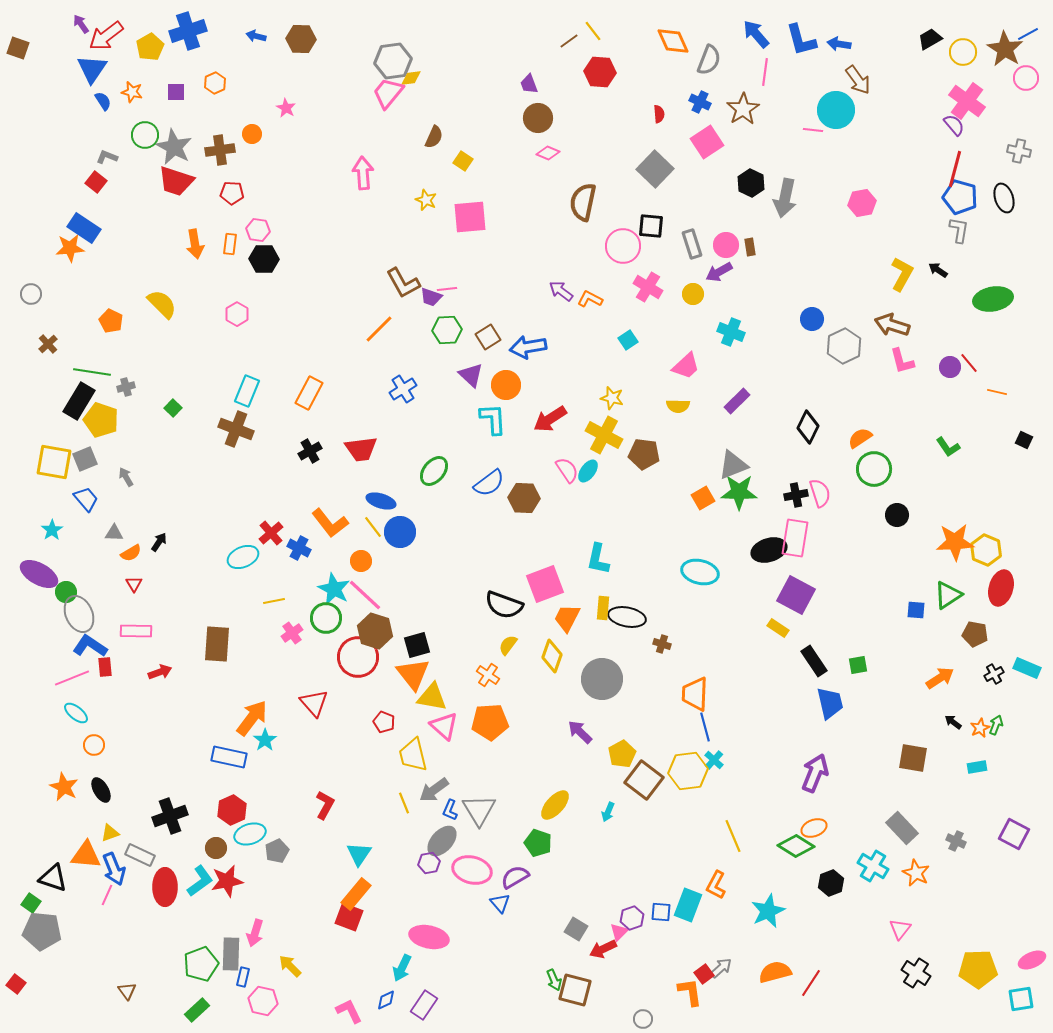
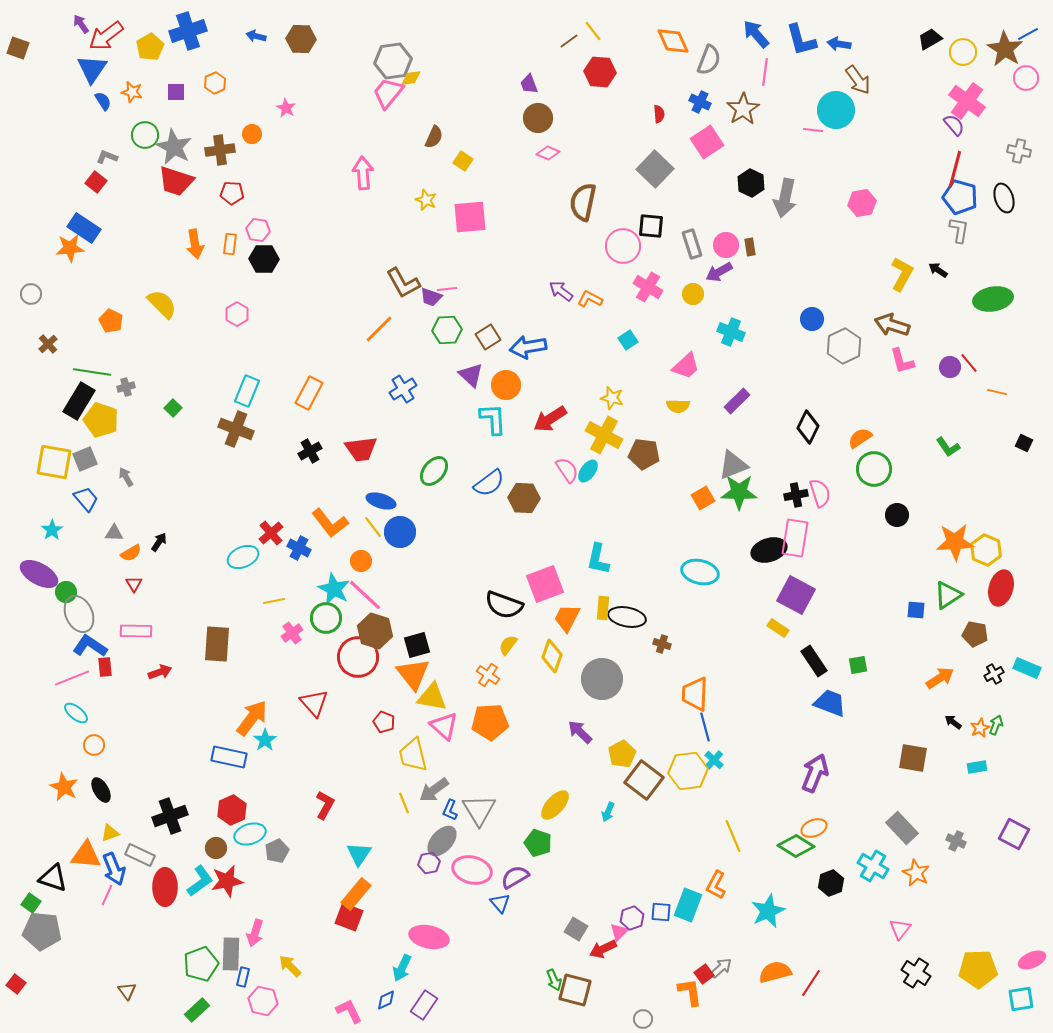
black square at (1024, 440): moved 3 px down
blue trapezoid at (830, 703): rotated 56 degrees counterclockwise
